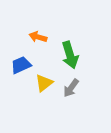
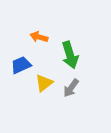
orange arrow: moved 1 px right
